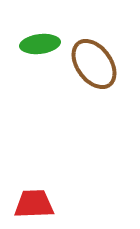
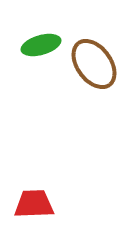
green ellipse: moved 1 px right, 1 px down; rotated 9 degrees counterclockwise
